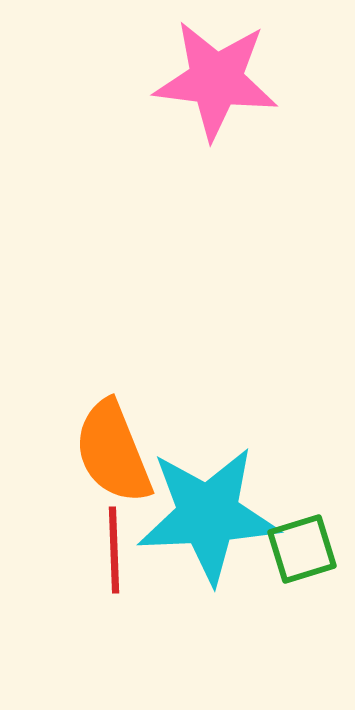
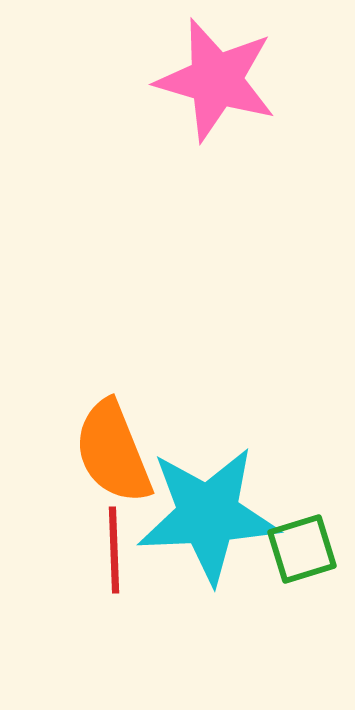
pink star: rotated 9 degrees clockwise
